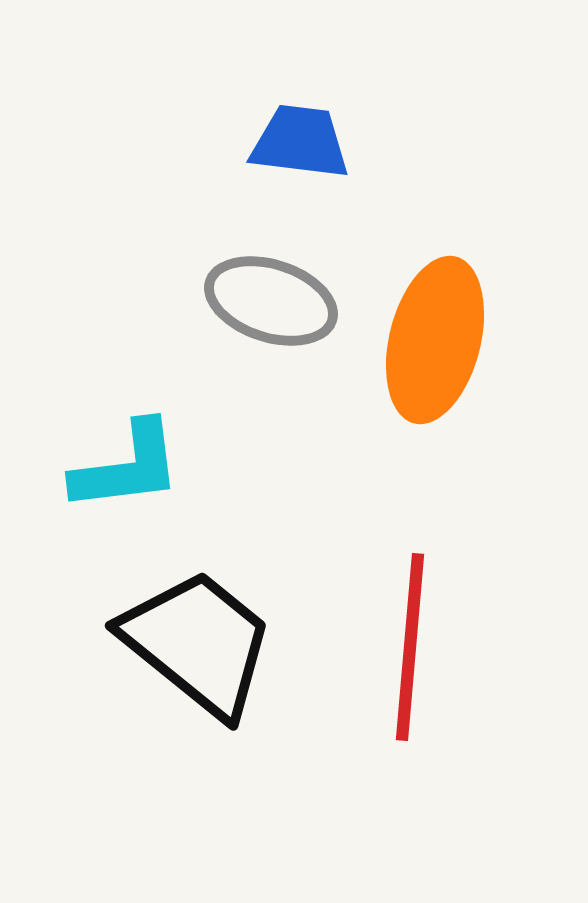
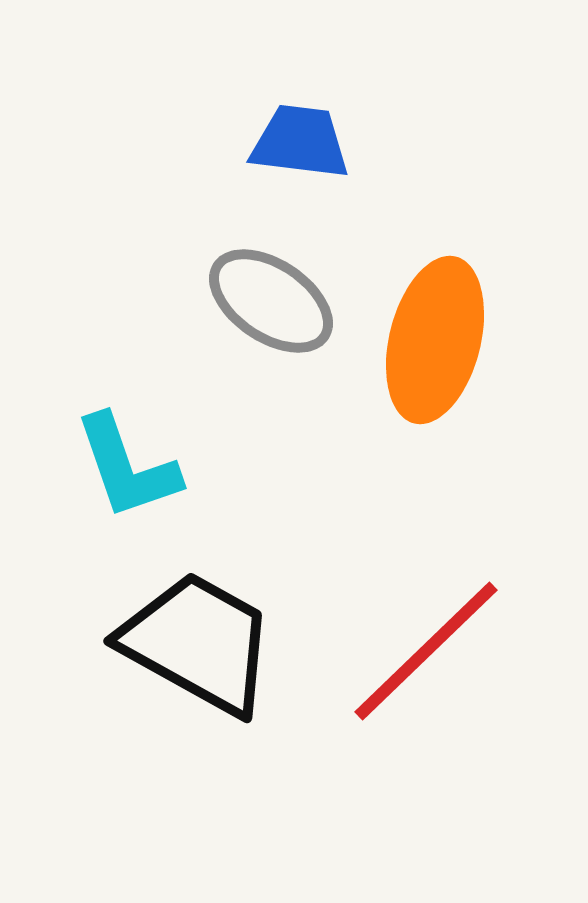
gray ellipse: rotated 16 degrees clockwise
cyan L-shape: rotated 78 degrees clockwise
black trapezoid: rotated 10 degrees counterclockwise
red line: moved 16 px right, 4 px down; rotated 41 degrees clockwise
